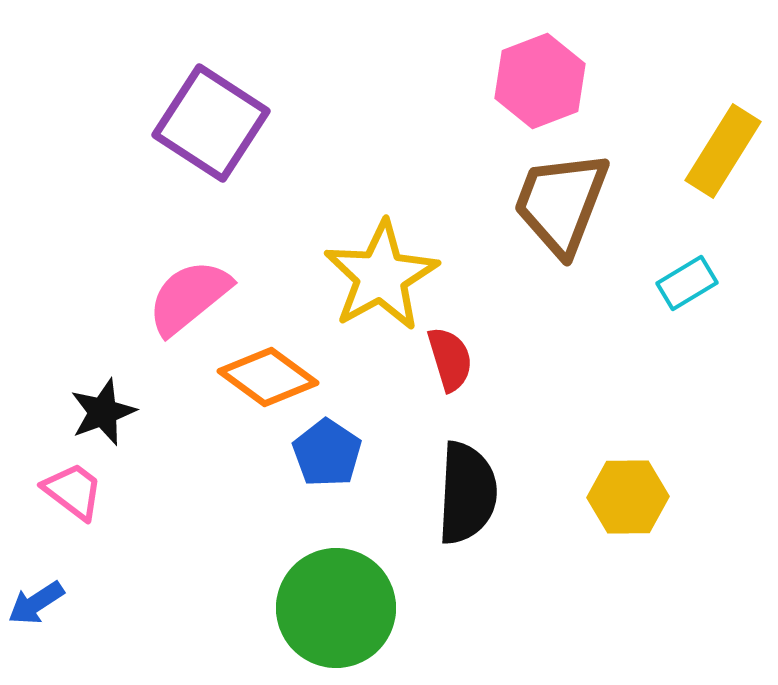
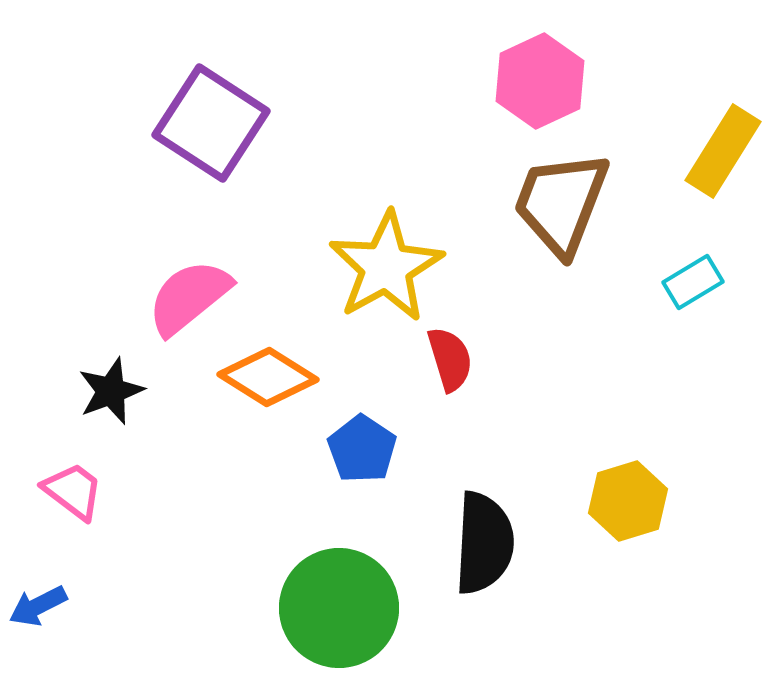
pink hexagon: rotated 4 degrees counterclockwise
yellow star: moved 5 px right, 9 px up
cyan rectangle: moved 6 px right, 1 px up
orange diamond: rotated 4 degrees counterclockwise
black star: moved 8 px right, 21 px up
blue pentagon: moved 35 px right, 4 px up
black semicircle: moved 17 px right, 50 px down
yellow hexagon: moved 4 px down; rotated 16 degrees counterclockwise
blue arrow: moved 2 px right, 3 px down; rotated 6 degrees clockwise
green circle: moved 3 px right
